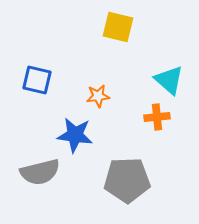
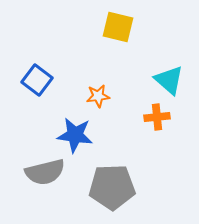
blue square: rotated 24 degrees clockwise
gray semicircle: moved 5 px right
gray pentagon: moved 15 px left, 7 px down
